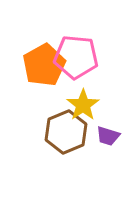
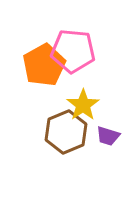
pink pentagon: moved 3 px left, 6 px up
